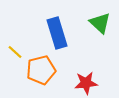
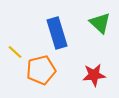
red star: moved 8 px right, 8 px up
